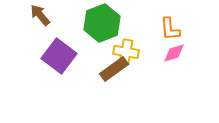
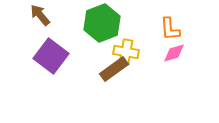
purple square: moved 8 px left
